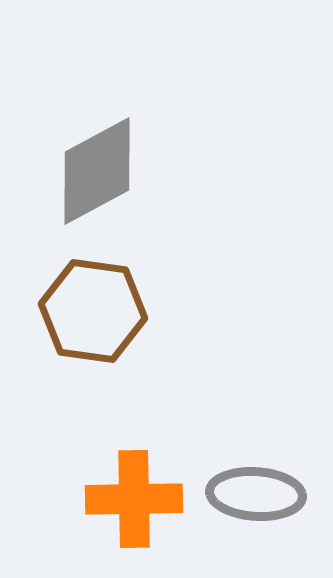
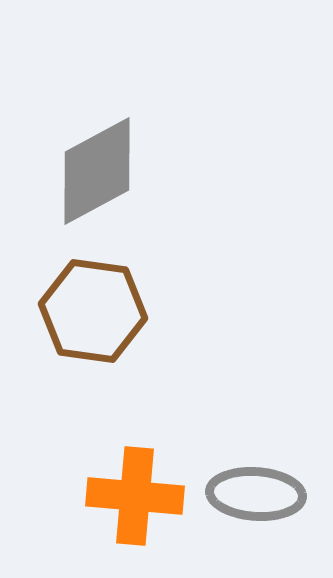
orange cross: moved 1 px right, 3 px up; rotated 6 degrees clockwise
